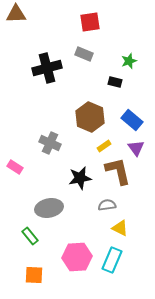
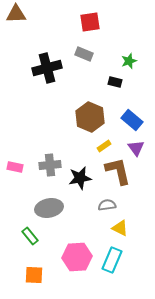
gray cross: moved 22 px down; rotated 30 degrees counterclockwise
pink rectangle: rotated 21 degrees counterclockwise
